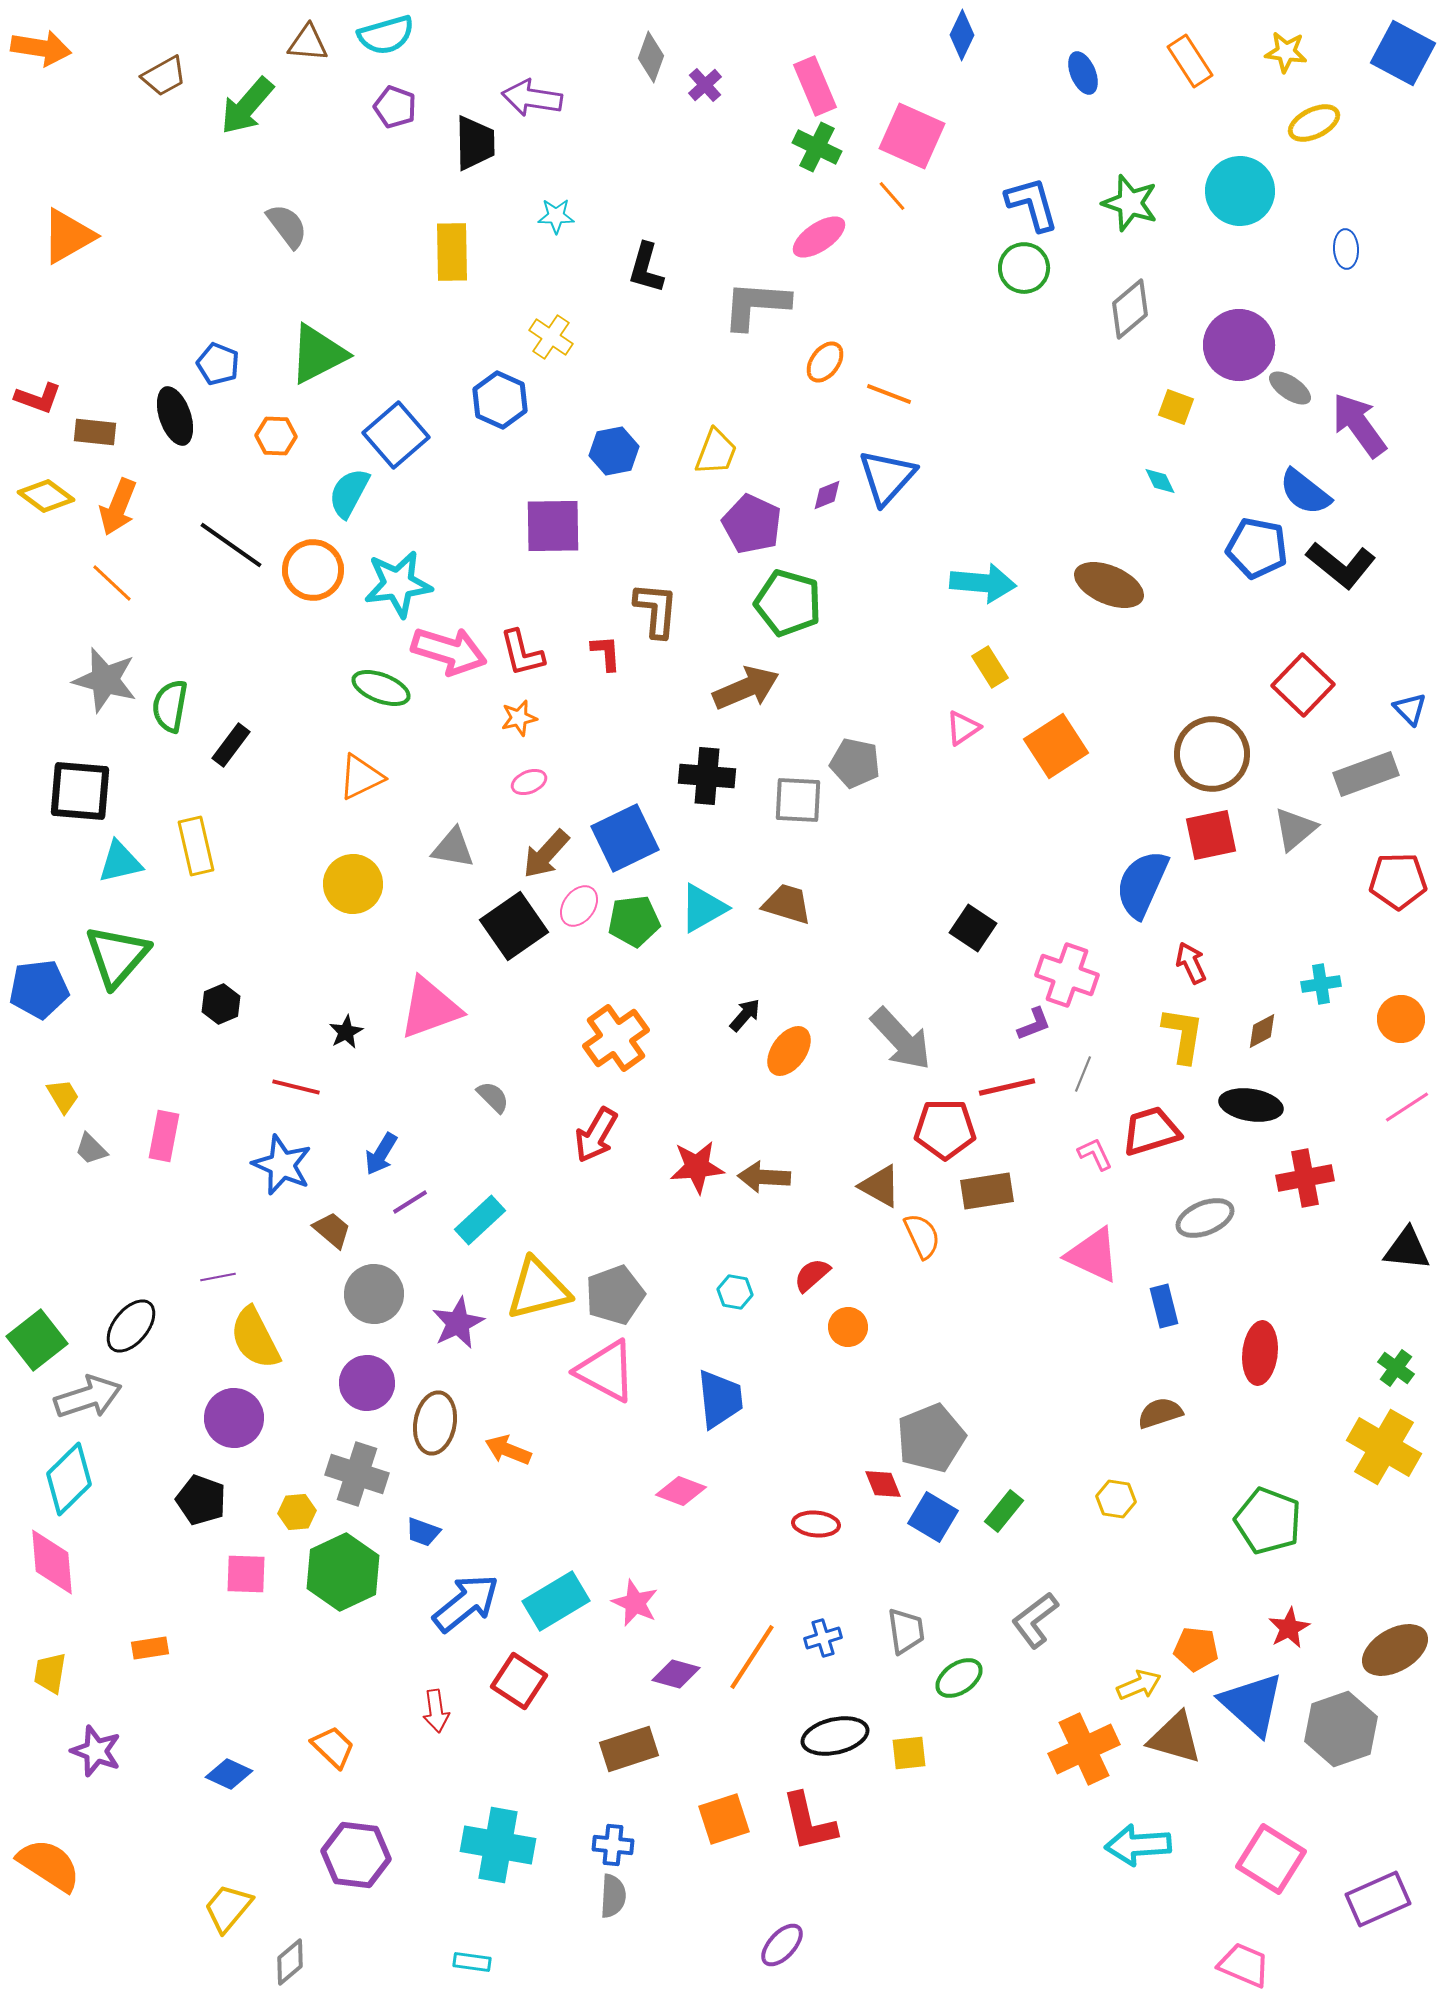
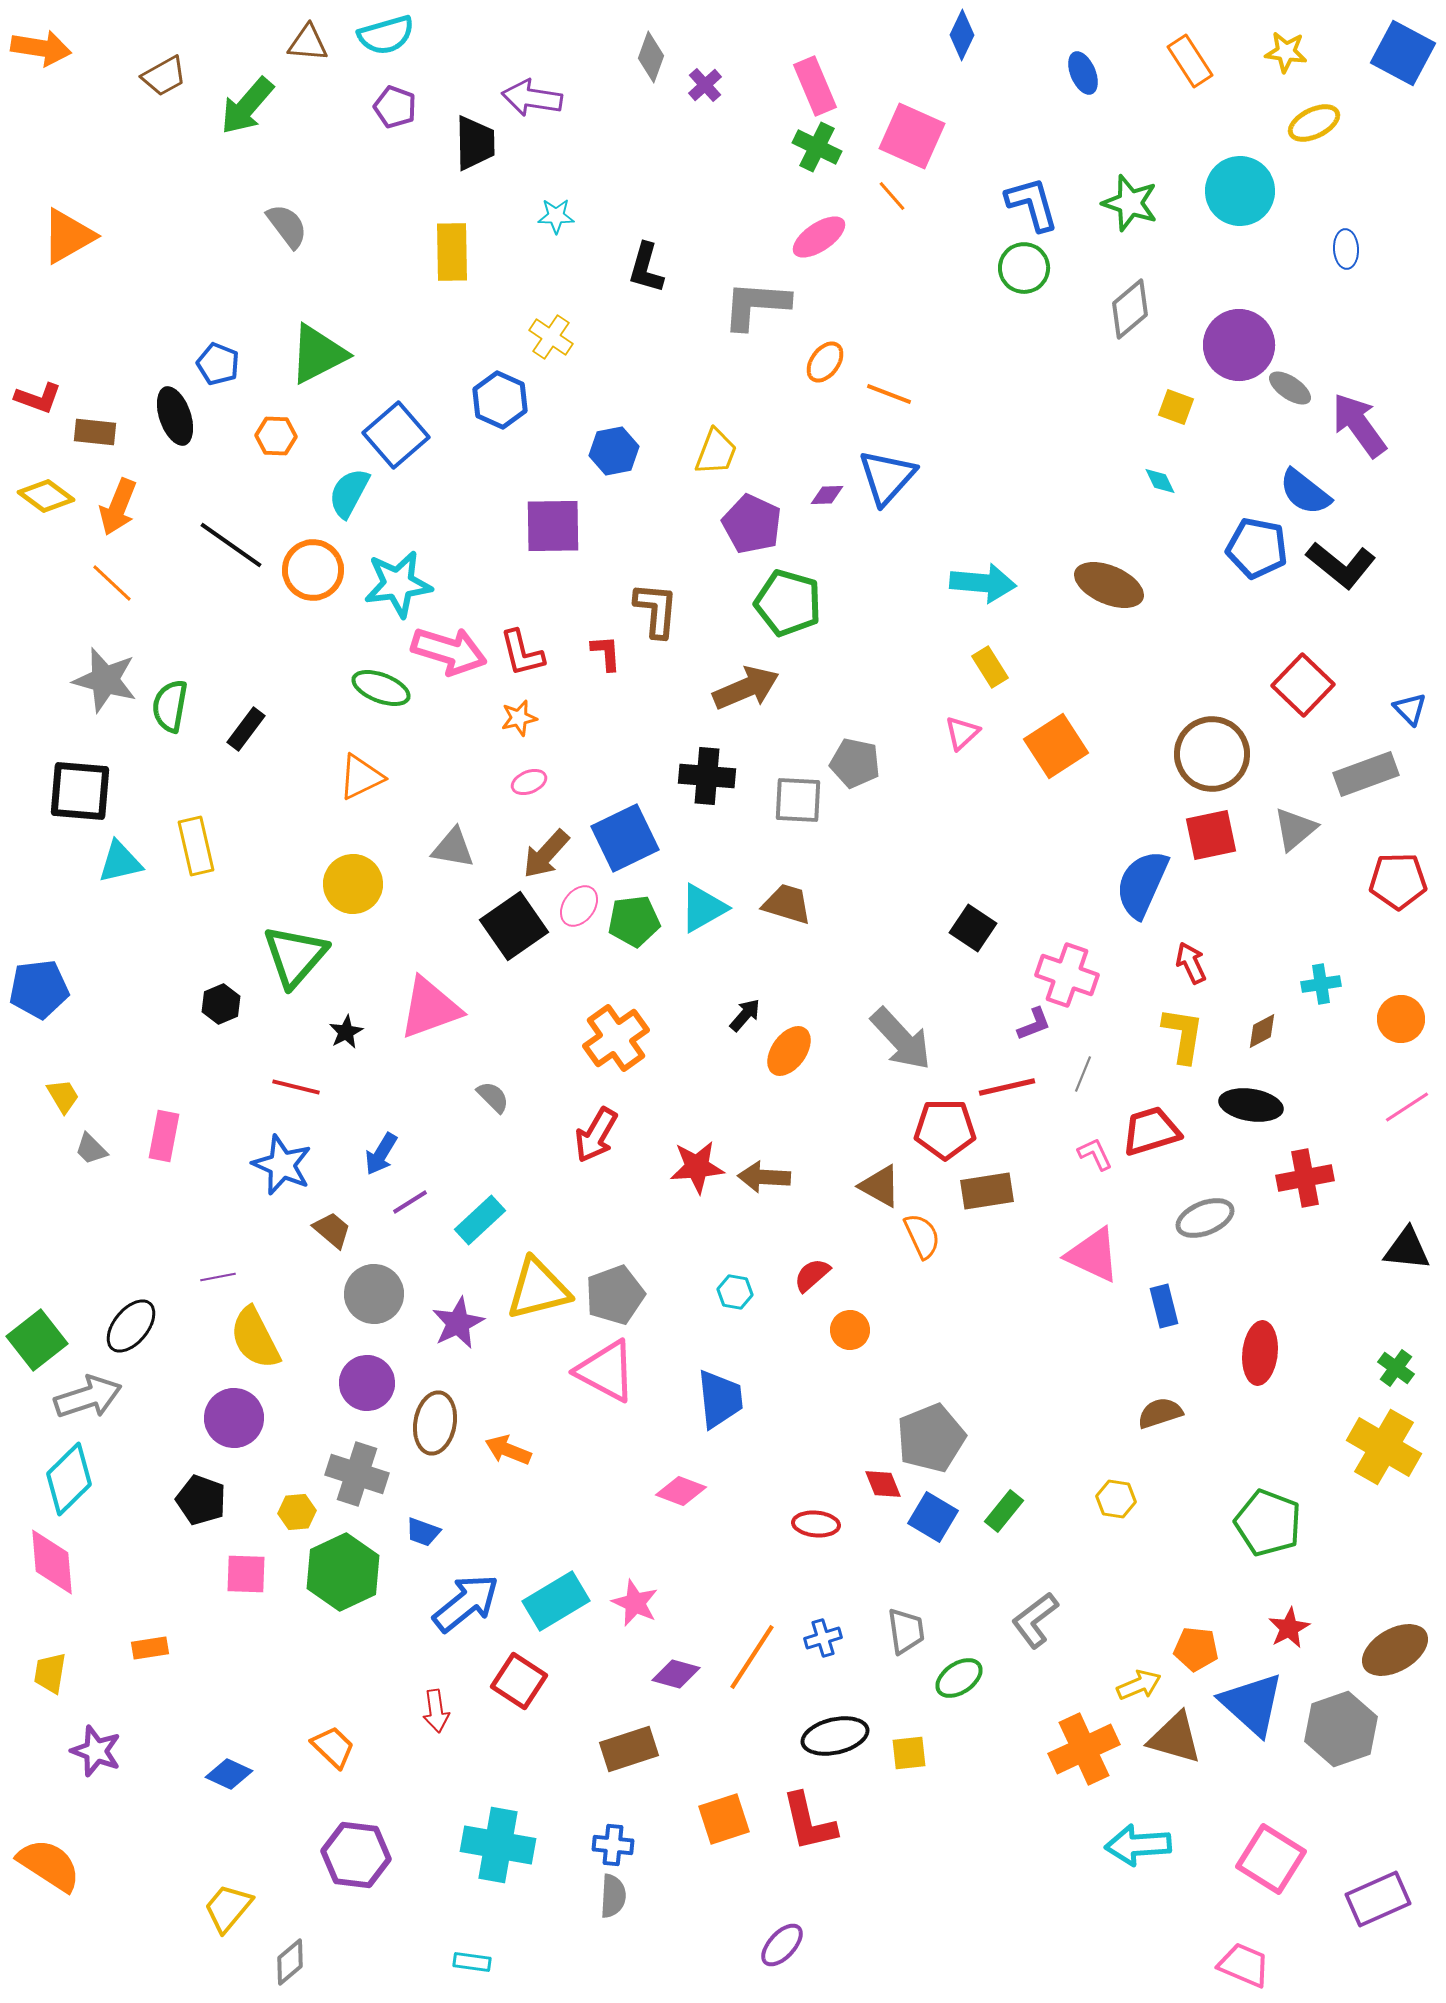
purple diamond at (827, 495): rotated 20 degrees clockwise
pink triangle at (963, 728): moved 1 px left, 5 px down; rotated 9 degrees counterclockwise
black rectangle at (231, 745): moved 15 px right, 16 px up
green triangle at (117, 956): moved 178 px right
orange circle at (848, 1327): moved 2 px right, 3 px down
green pentagon at (1268, 1521): moved 2 px down
